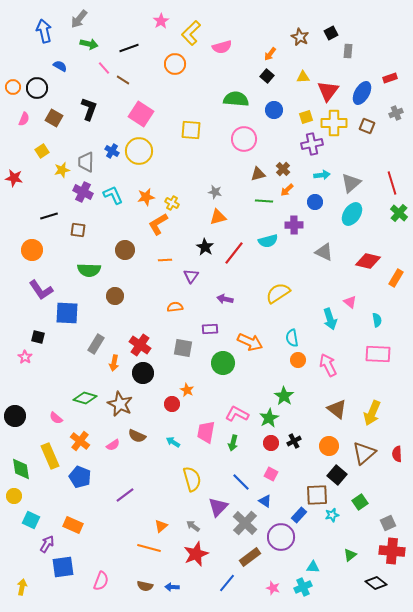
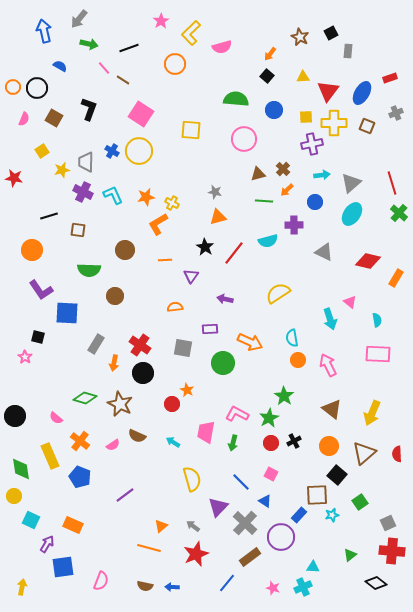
yellow square at (306, 117): rotated 16 degrees clockwise
brown triangle at (337, 409): moved 5 px left
